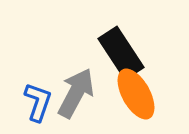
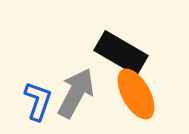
black rectangle: rotated 27 degrees counterclockwise
blue L-shape: moved 1 px up
